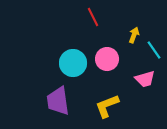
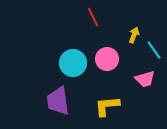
yellow L-shape: rotated 16 degrees clockwise
